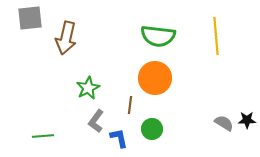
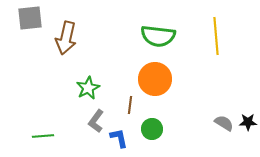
orange circle: moved 1 px down
black star: moved 1 px right, 2 px down
